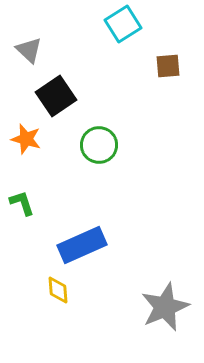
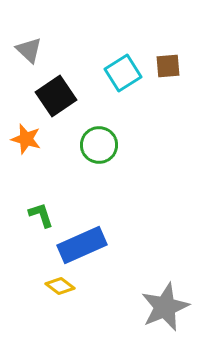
cyan square: moved 49 px down
green L-shape: moved 19 px right, 12 px down
yellow diamond: moved 2 px right, 4 px up; rotated 48 degrees counterclockwise
